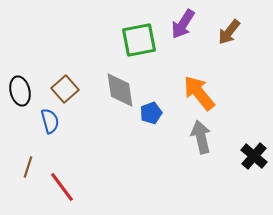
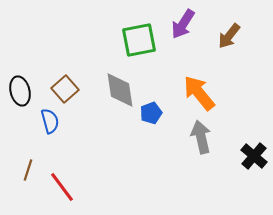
brown arrow: moved 4 px down
brown line: moved 3 px down
